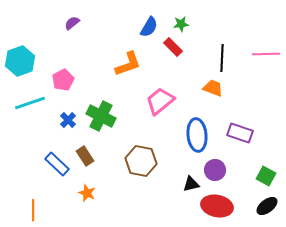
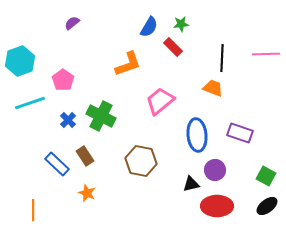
pink pentagon: rotated 10 degrees counterclockwise
red ellipse: rotated 12 degrees counterclockwise
